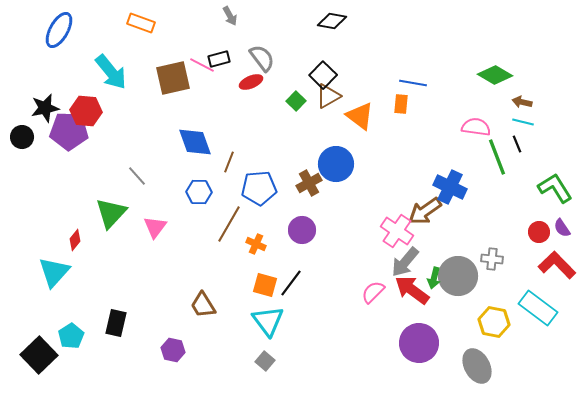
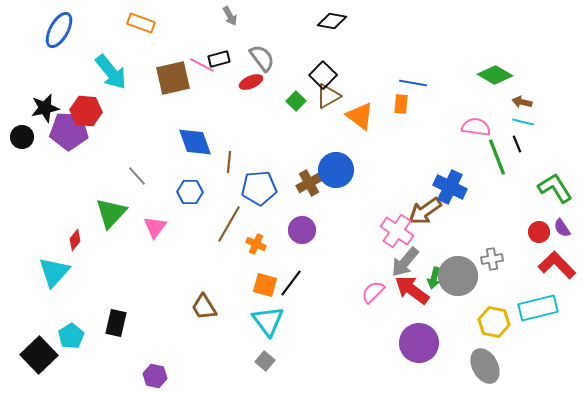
brown line at (229, 162): rotated 15 degrees counterclockwise
blue circle at (336, 164): moved 6 px down
blue hexagon at (199, 192): moved 9 px left
gray cross at (492, 259): rotated 15 degrees counterclockwise
brown trapezoid at (203, 305): moved 1 px right, 2 px down
cyan rectangle at (538, 308): rotated 51 degrees counterclockwise
purple hexagon at (173, 350): moved 18 px left, 26 px down
gray ellipse at (477, 366): moved 8 px right
